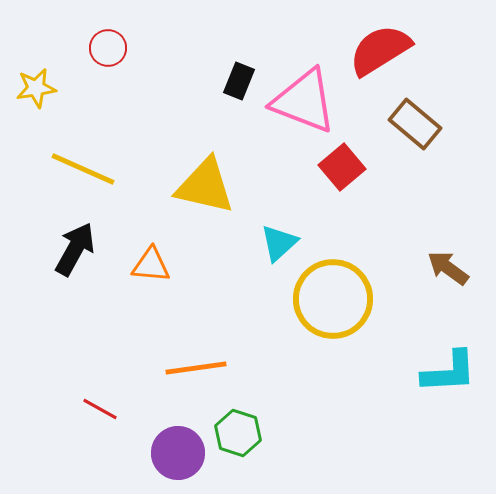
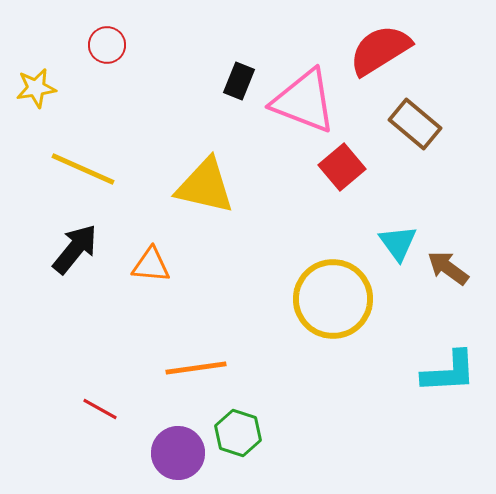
red circle: moved 1 px left, 3 px up
cyan triangle: moved 119 px right; rotated 24 degrees counterclockwise
black arrow: rotated 10 degrees clockwise
